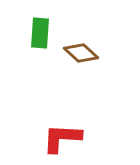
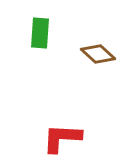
brown diamond: moved 17 px right, 1 px down
